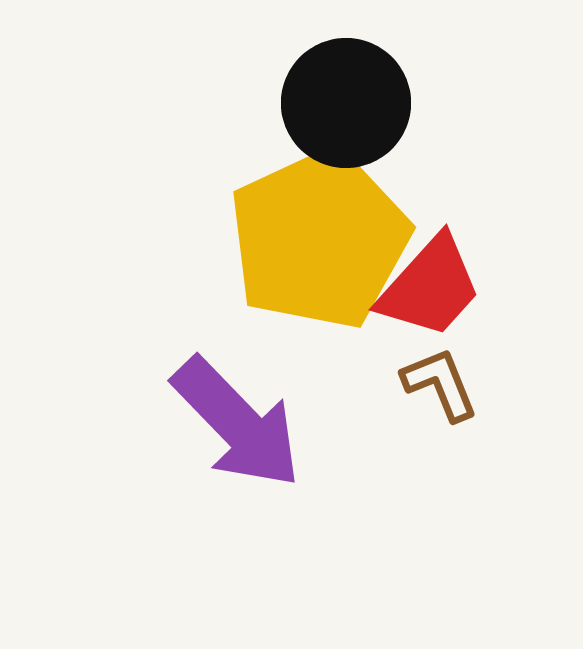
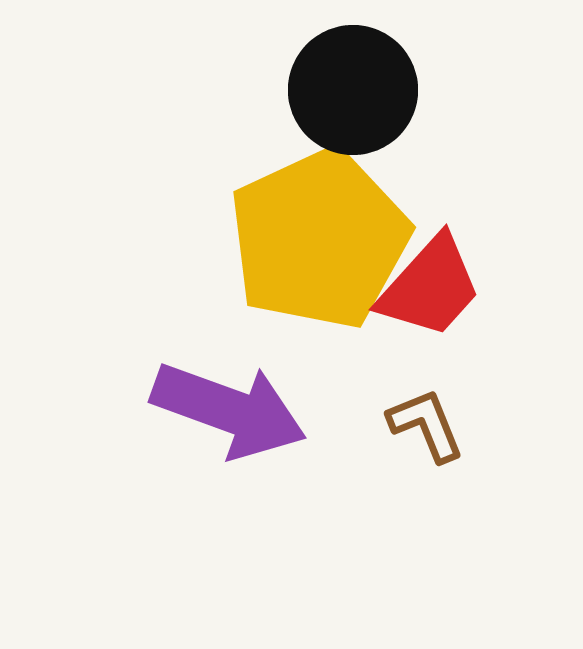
black circle: moved 7 px right, 13 px up
brown L-shape: moved 14 px left, 41 px down
purple arrow: moved 8 px left, 13 px up; rotated 26 degrees counterclockwise
